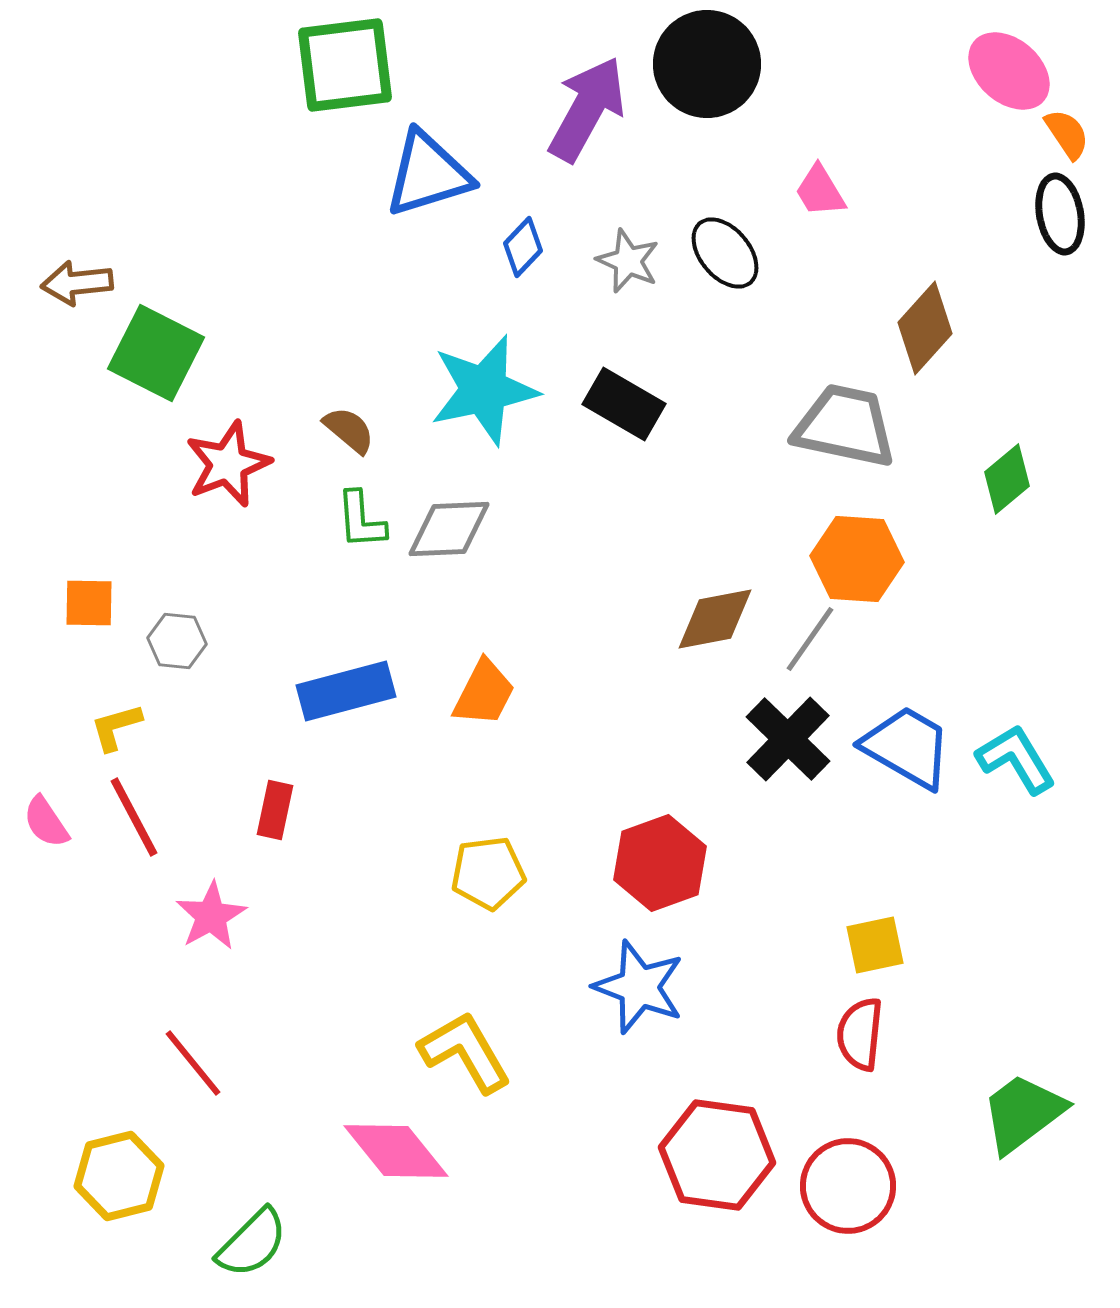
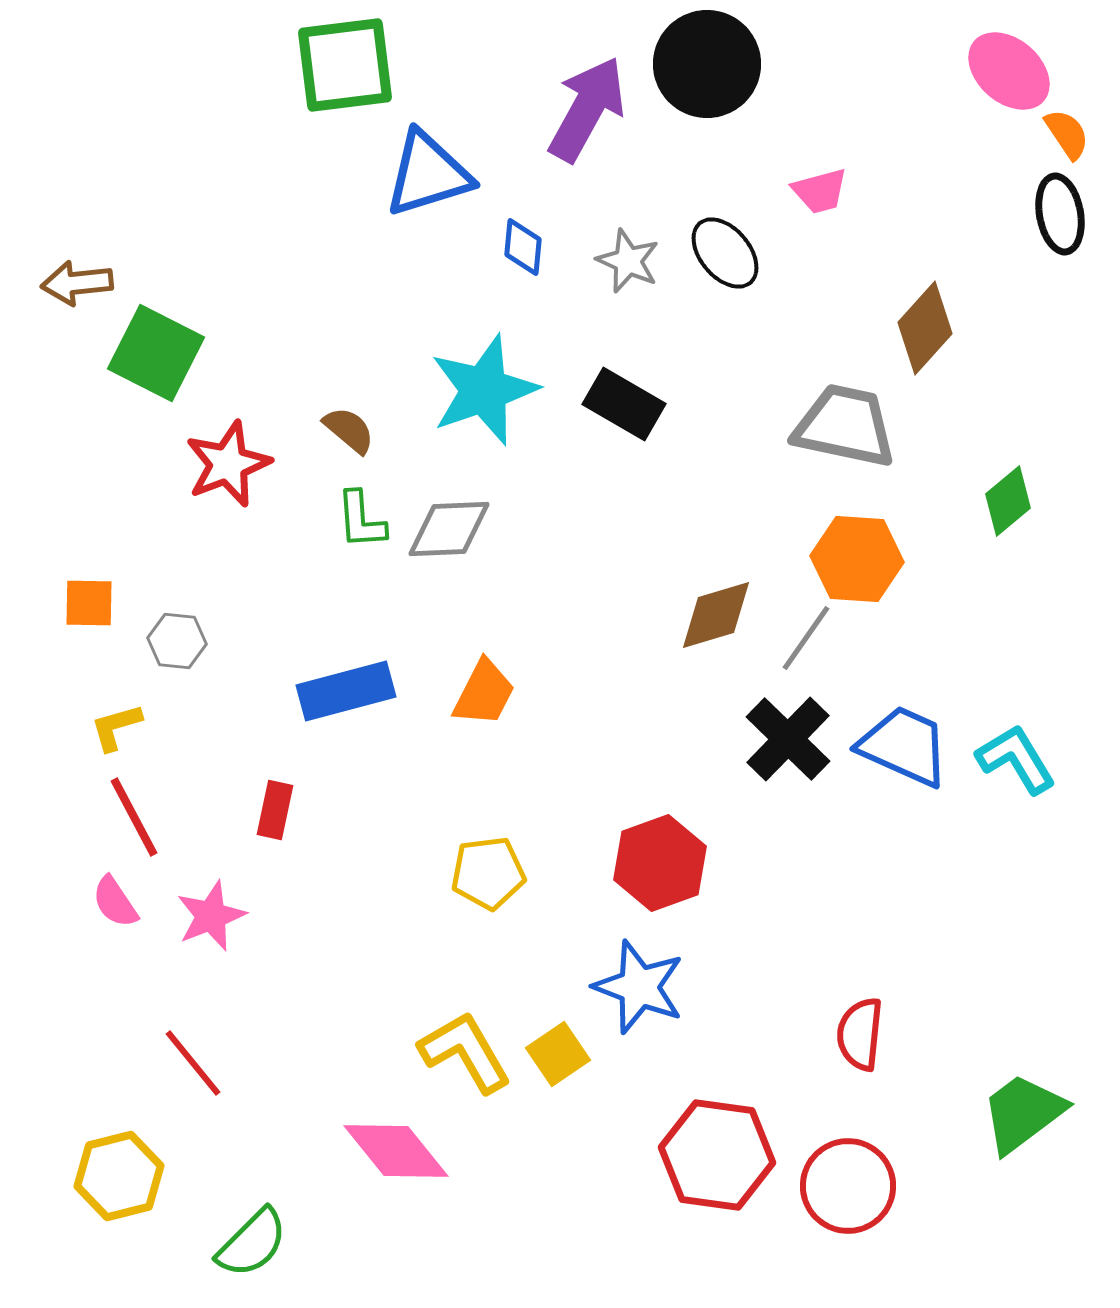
pink trapezoid at (820, 191): rotated 74 degrees counterclockwise
blue diamond at (523, 247): rotated 38 degrees counterclockwise
cyan star at (484, 390): rotated 7 degrees counterclockwise
green diamond at (1007, 479): moved 1 px right, 22 px down
brown diamond at (715, 619): moved 1 px right, 4 px up; rotated 6 degrees counterclockwise
gray line at (810, 639): moved 4 px left, 1 px up
blue trapezoid at (907, 747): moved 3 px left, 1 px up; rotated 6 degrees counterclockwise
pink semicircle at (46, 822): moved 69 px right, 80 px down
pink star at (211, 916): rotated 8 degrees clockwise
yellow square at (875, 945): moved 317 px left, 109 px down; rotated 22 degrees counterclockwise
